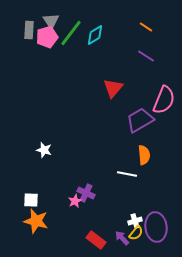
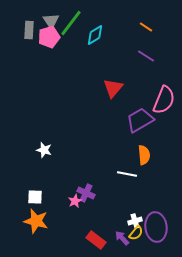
green line: moved 10 px up
pink pentagon: moved 2 px right
white square: moved 4 px right, 3 px up
